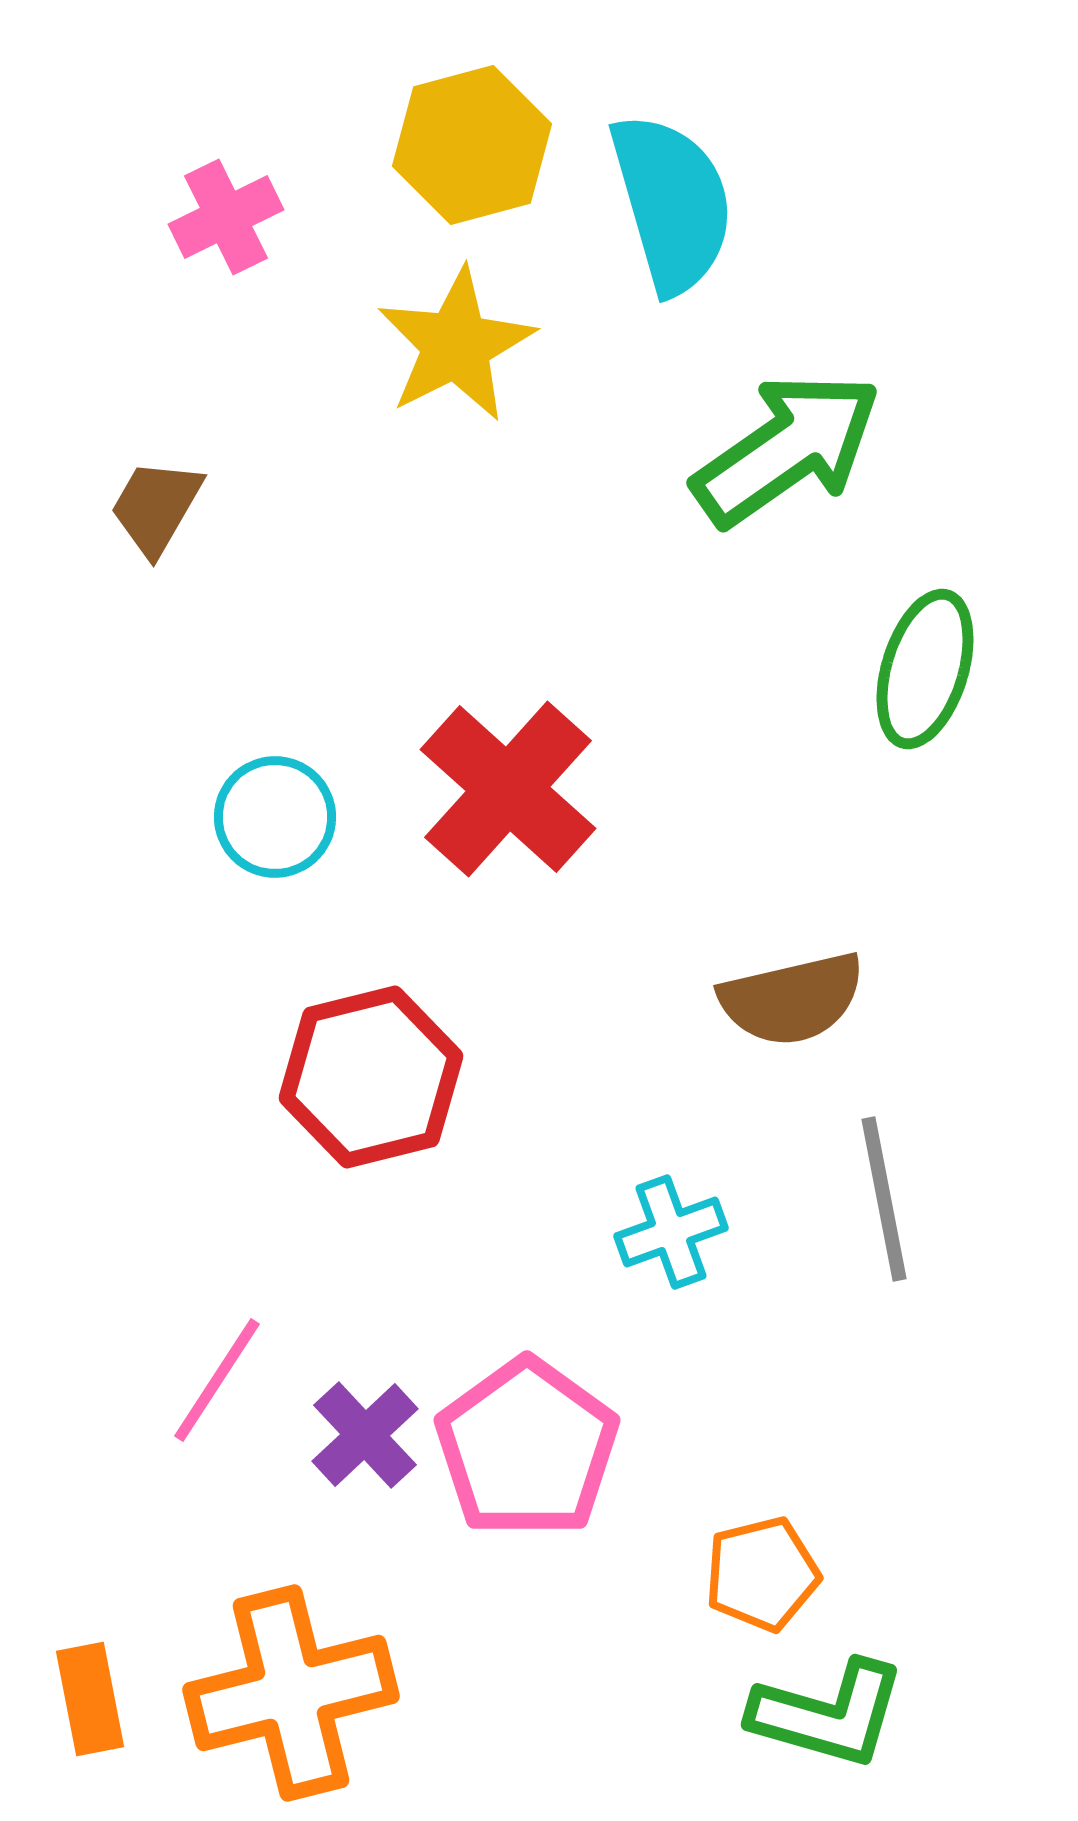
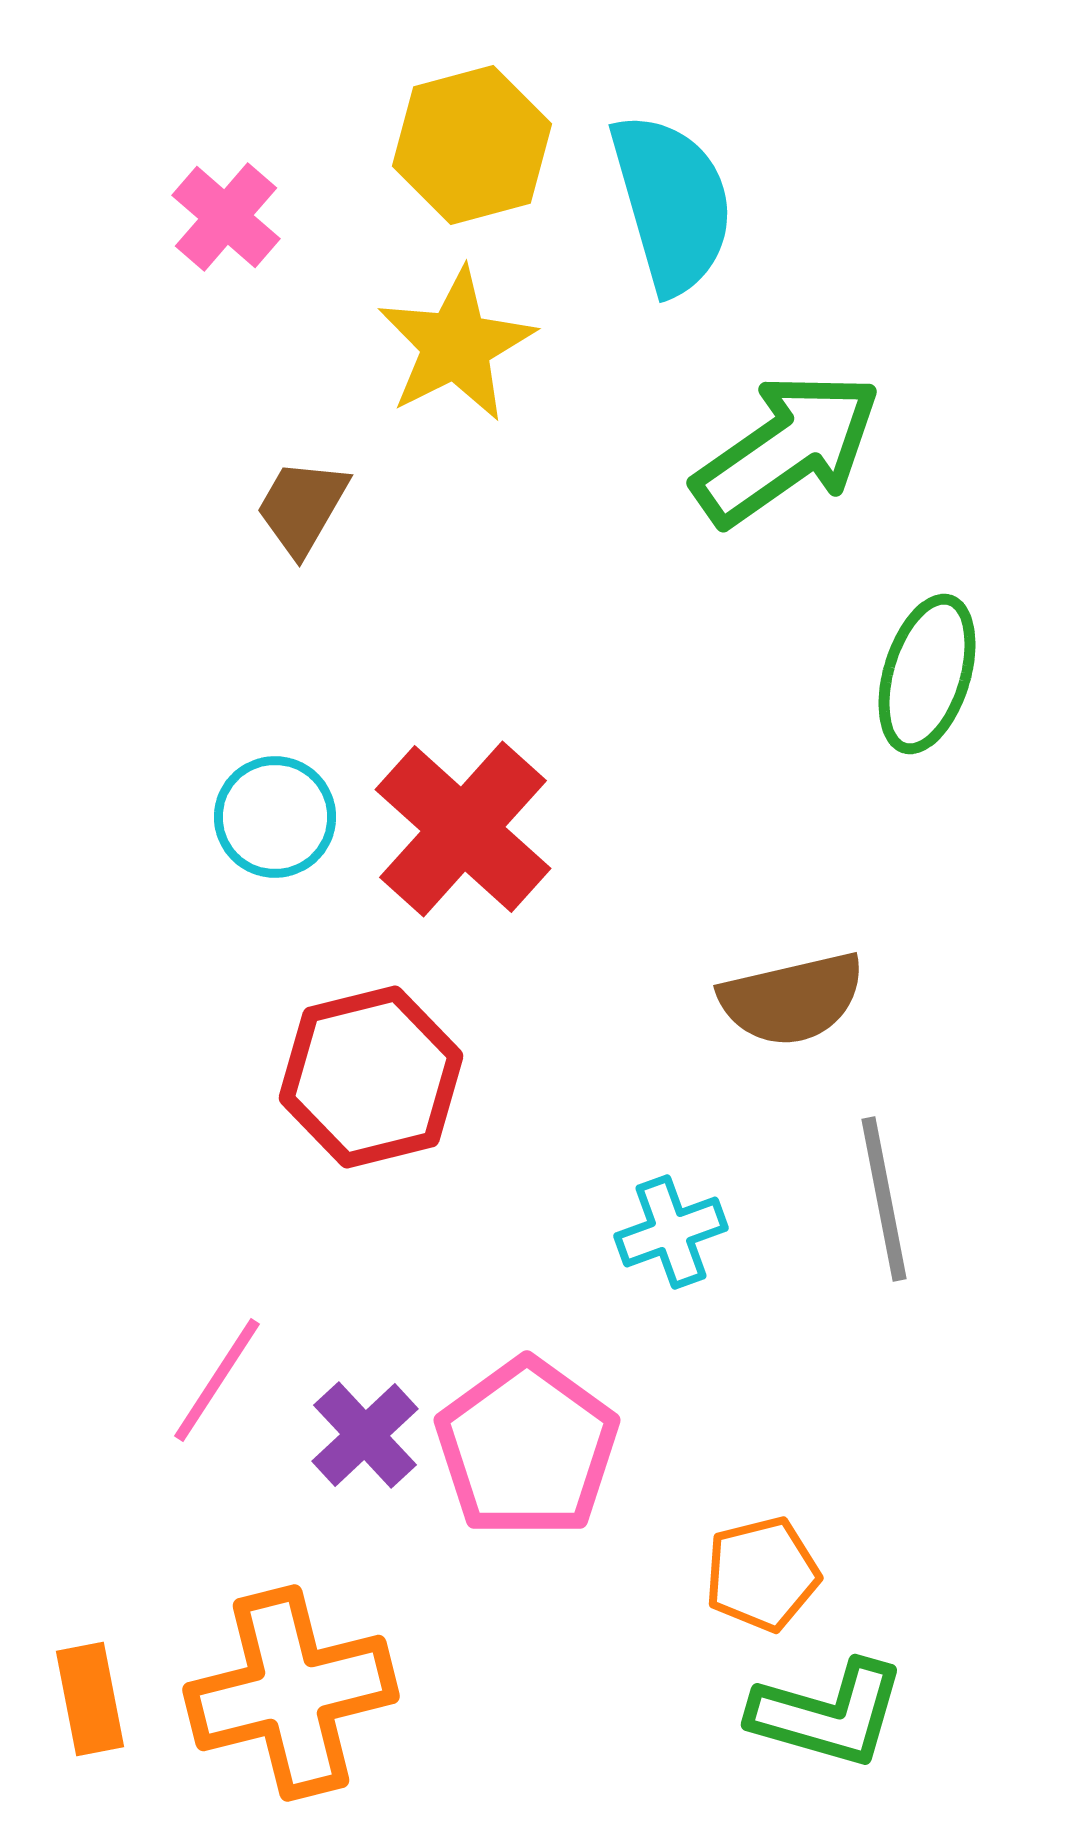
pink cross: rotated 23 degrees counterclockwise
brown trapezoid: moved 146 px right
green ellipse: moved 2 px right, 5 px down
red cross: moved 45 px left, 40 px down
